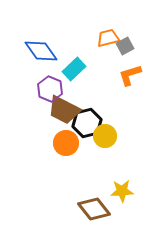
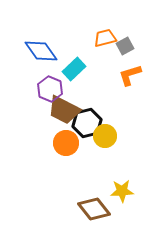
orange trapezoid: moved 3 px left
